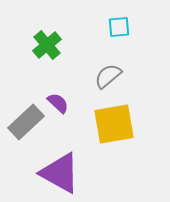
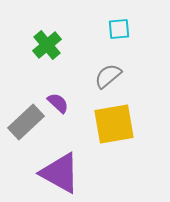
cyan square: moved 2 px down
